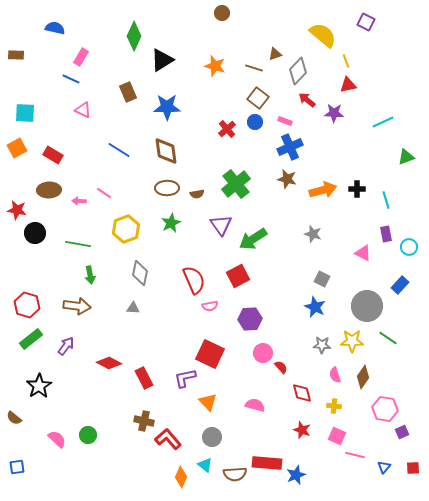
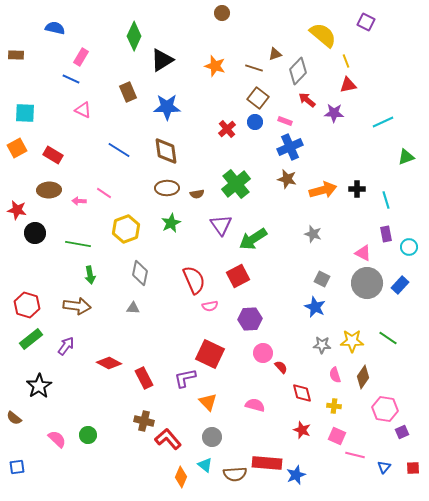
gray circle at (367, 306): moved 23 px up
